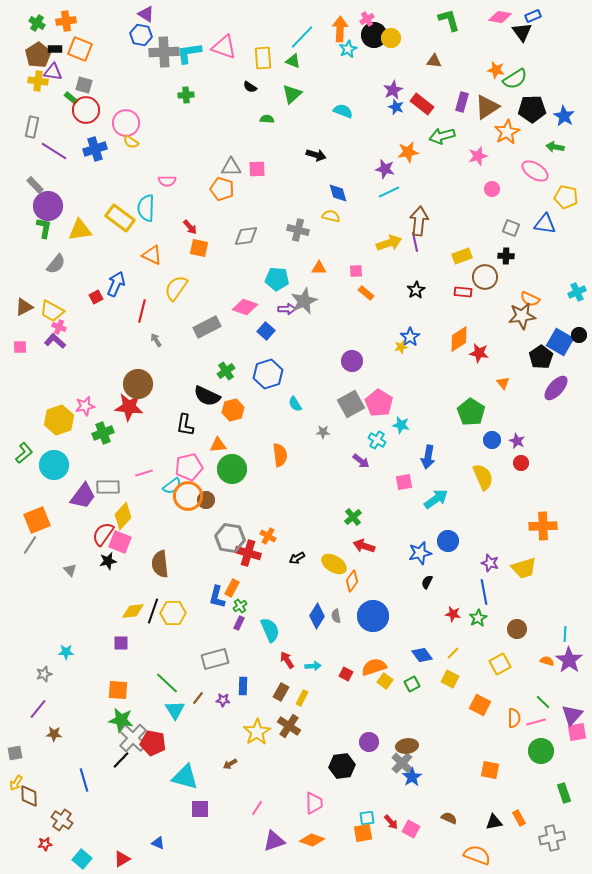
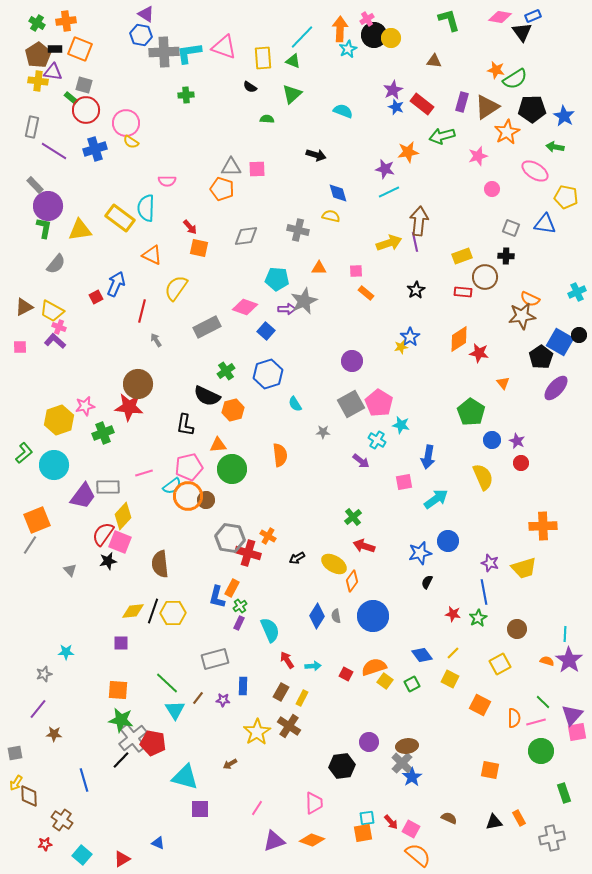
gray cross at (133, 738): rotated 8 degrees clockwise
orange semicircle at (477, 855): moved 59 px left; rotated 20 degrees clockwise
cyan square at (82, 859): moved 4 px up
